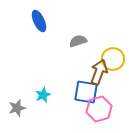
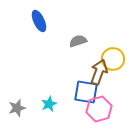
cyan star: moved 6 px right, 9 px down
